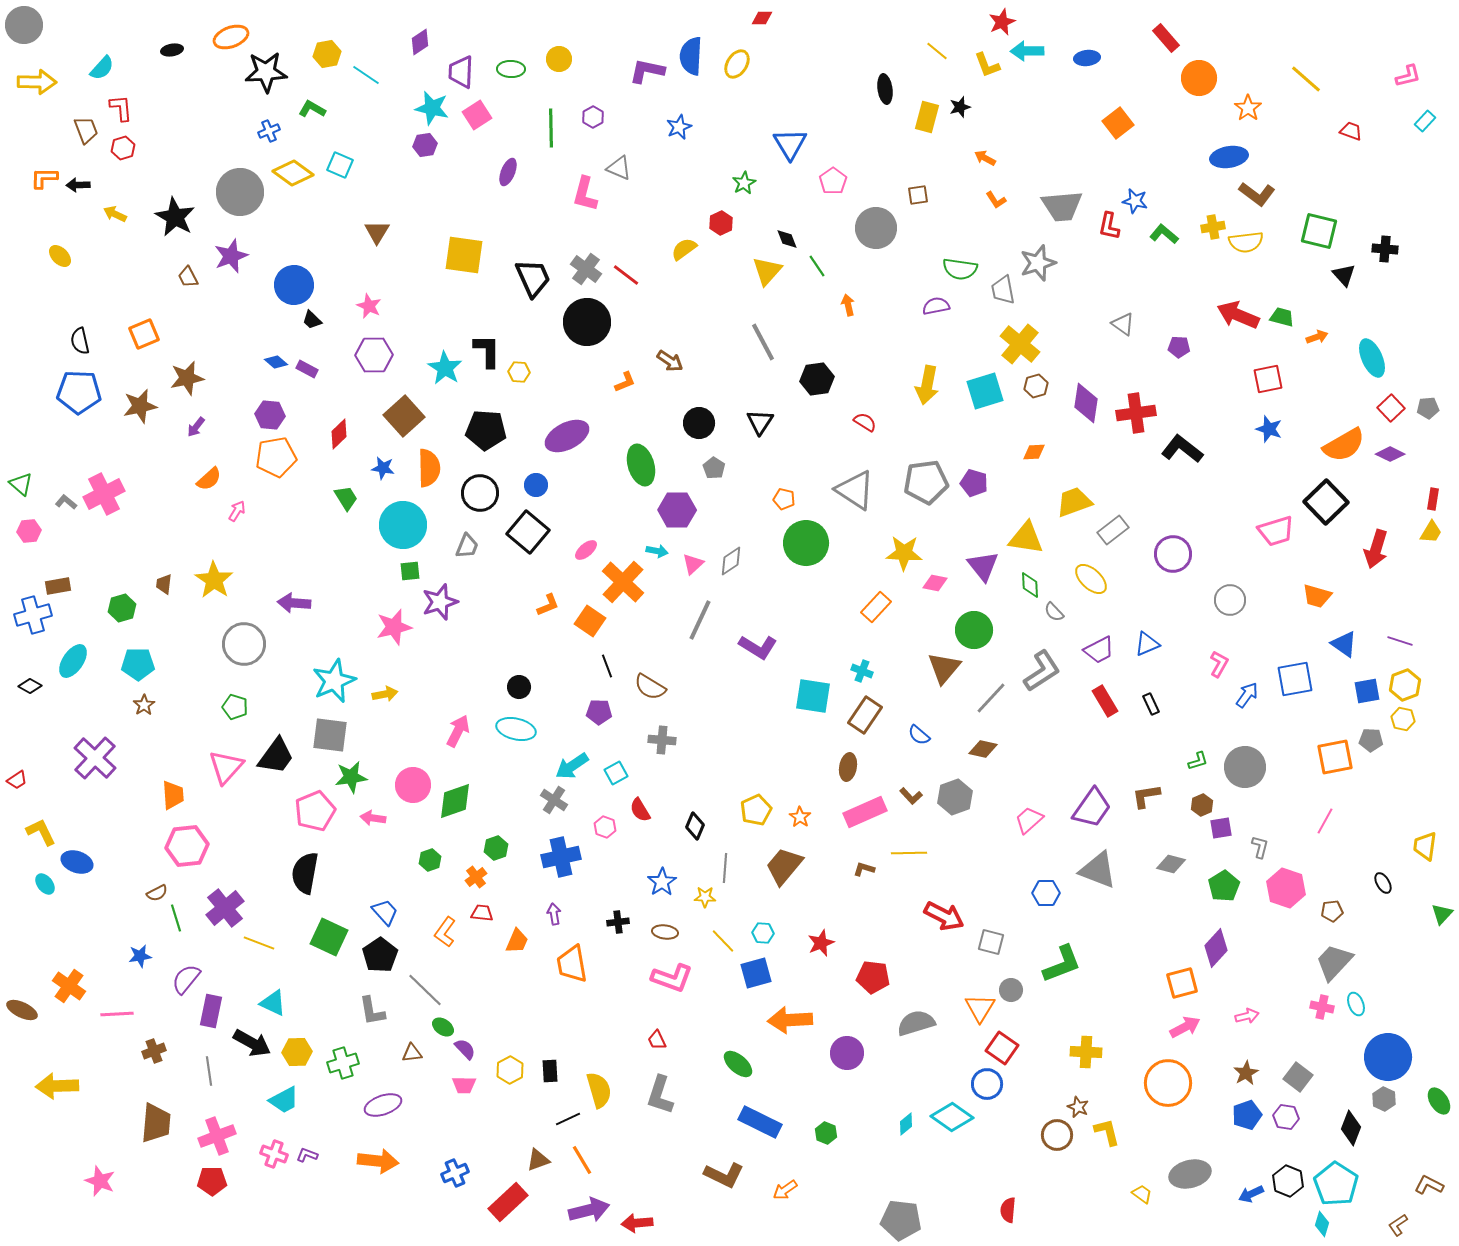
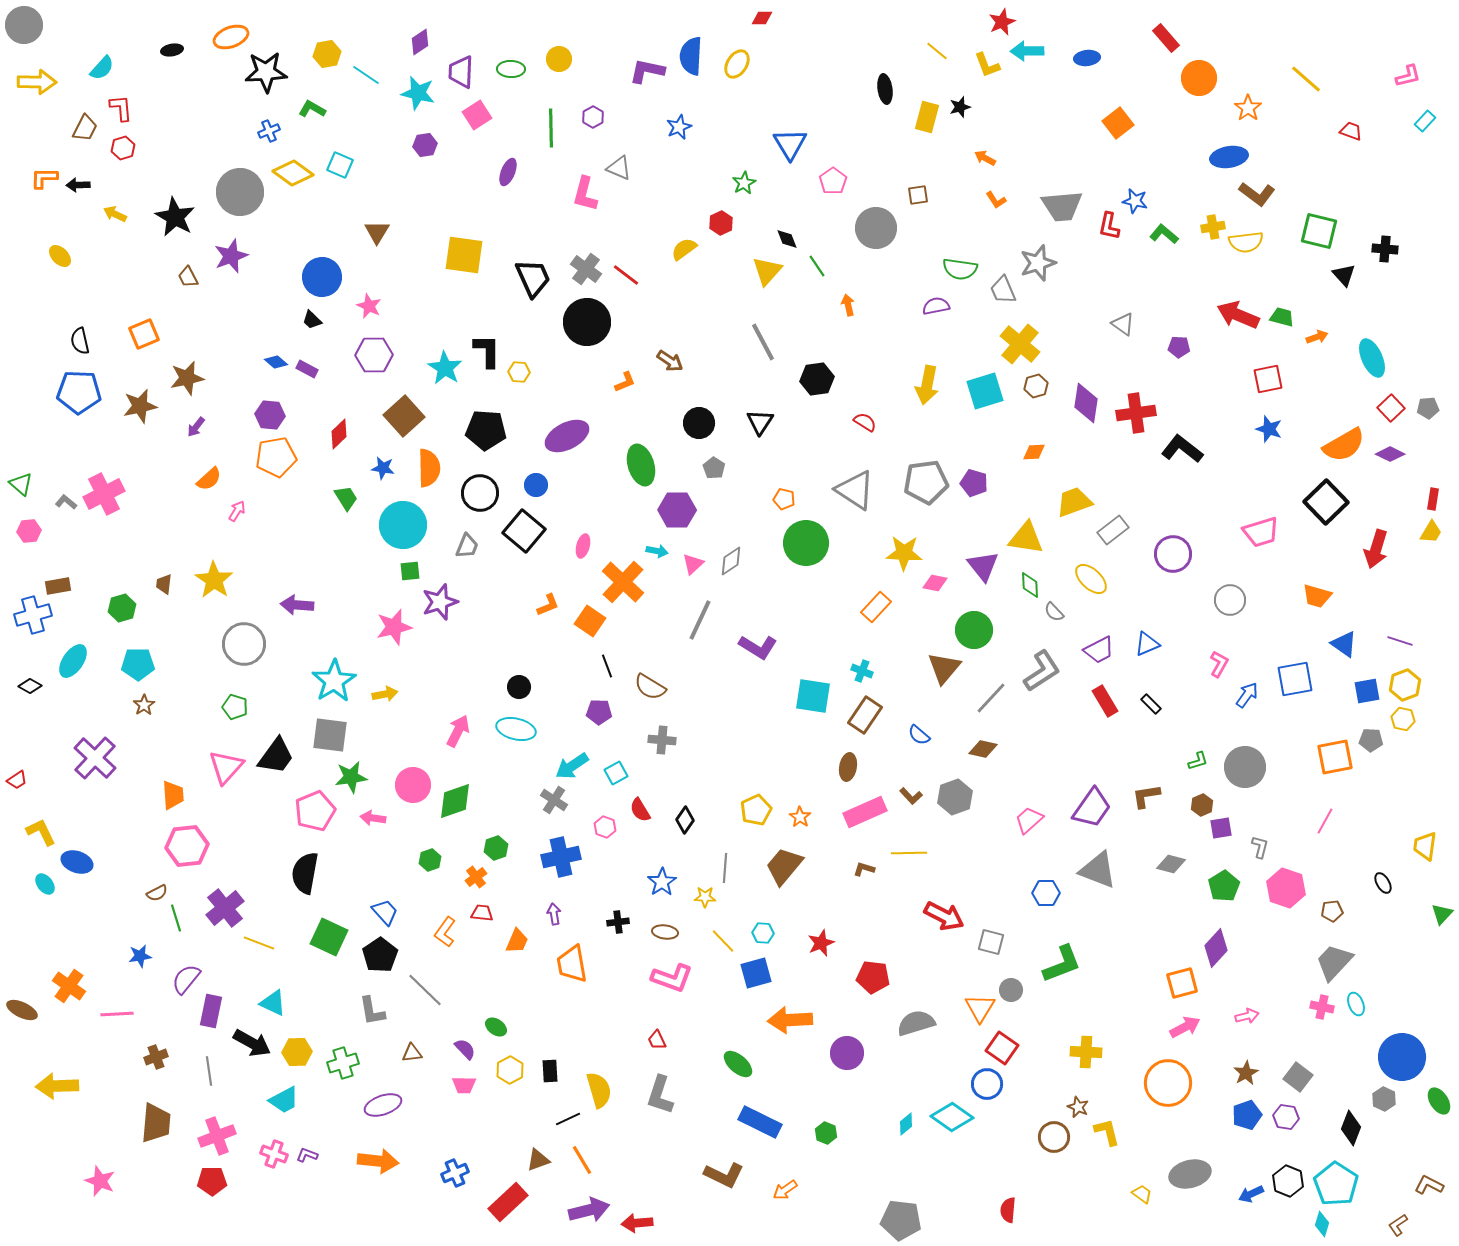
cyan star at (432, 108): moved 14 px left, 15 px up
brown trapezoid at (86, 130): moved 1 px left, 2 px up; rotated 48 degrees clockwise
blue circle at (294, 285): moved 28 px right, 8 px up
gray trapezoid at (1003, 290): rotated 12 degrees counterclockwise
pink trapezoid at (1276, 531): moved 15 px left, 1 px down
black square at (528, 532): moved 4 px left, 1 px up
pink ellipse at (586, 550): moved 3 px left, 4 px up; rotated 35 degrees counterclockwise
purple arrow at (294, 603): moved 3 px right, 2 px down
cyan star at (334, 681): rotated 9 degrees counterclockwise
black rectangle at (1151, 704): rotated 20 degrees counterclockwise
black diamond at (695, 826): moved 10 px left, 6 px up; rotated 12 degrees clockwise
green ellipse at (443, 1027): moved 53 px right
brown cross at (154, 1051): moved 2 px right, 6 px down
blue circle at (1388, 1057): moved 14 px right
brown circle at (1057, 1135): moved 3 px left, 2 px down
